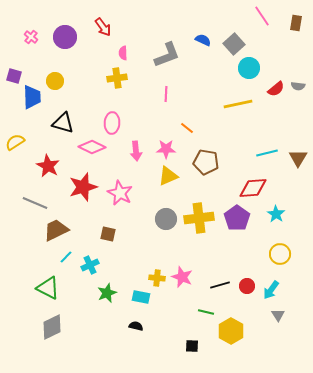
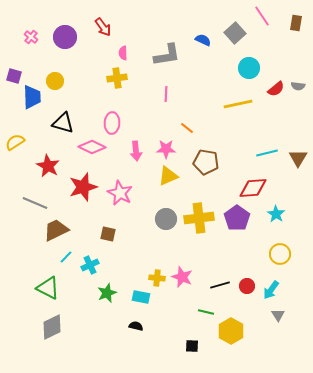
gray square at (234, 44): moved 1 px right, 11 px up
gray L-shape at (167, 55): rotated 12 degrees clockwise
